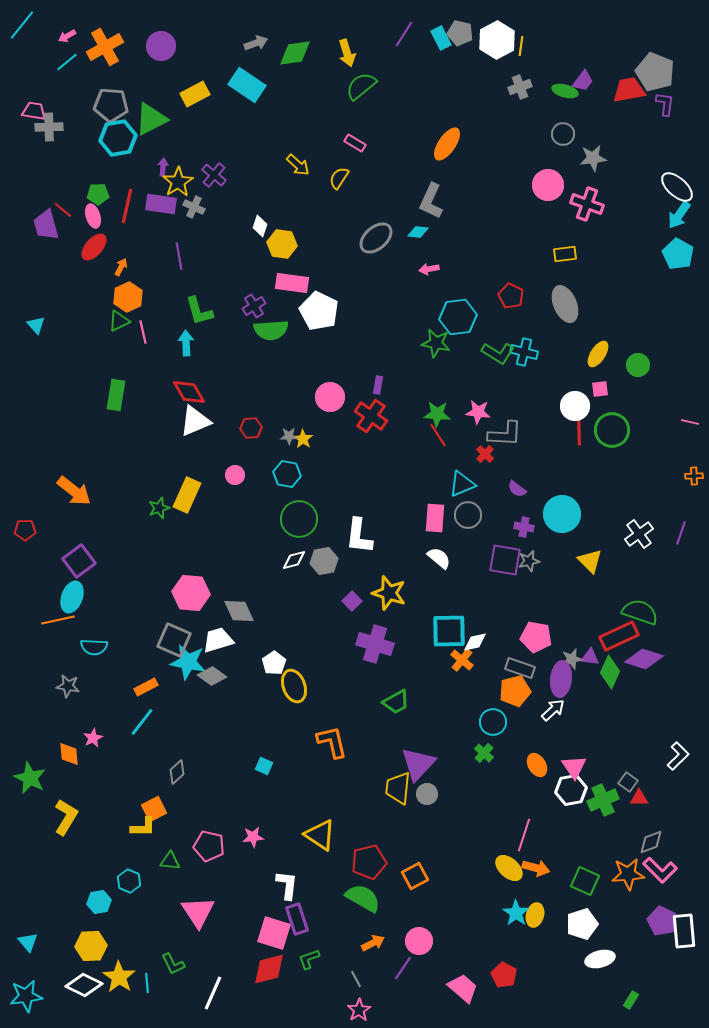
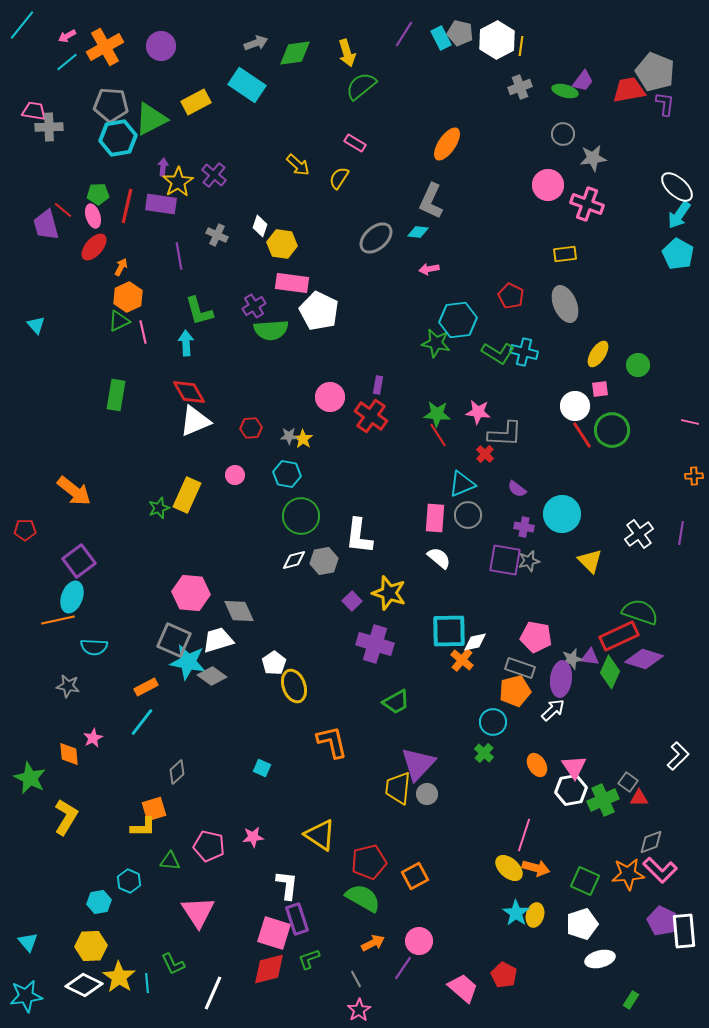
yellow rectangle at (195, 94): moved 1 px right, 8 px down
gray cross at (194, 207): moved 23 px right, 28 px down
cyan hexagon at (458, 317): moved 3 px down
red line at (579, 431): moved 3 px right, 4 px down; rotated 32 degrees counterclockwise
green circle at (299, 519): moved 2 px right, 3 px up
purple line at (681, 533): rotated 10 degrees counterclockwise
cyan square at (264, 766): moved 2 px left, 2 px down
orange square at (154, 809): rotated 10 degrees clockwise
